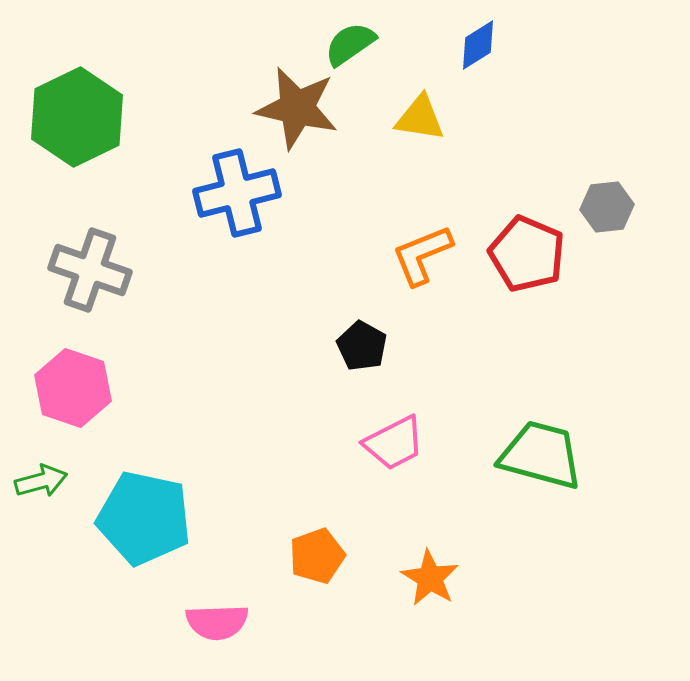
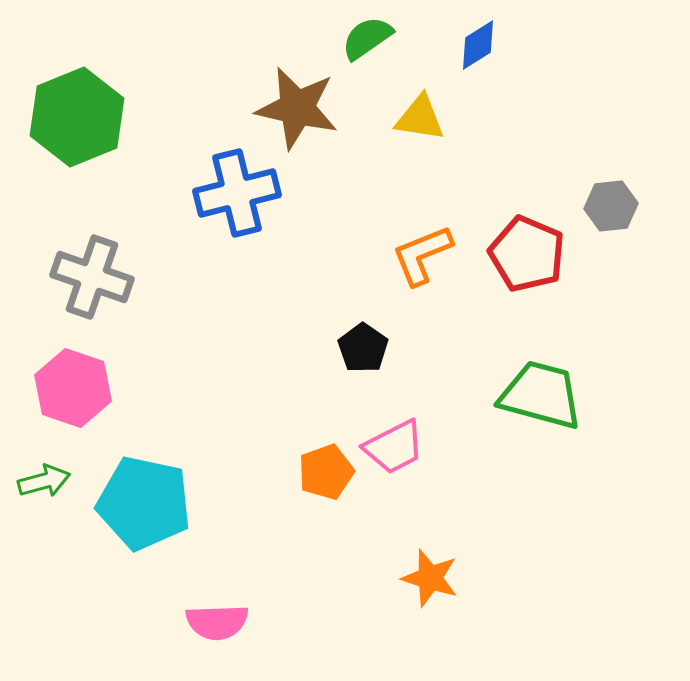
green semicircle: moved 17 px right, 6 px up
green hexagon: rotated 4 degrees clockwise
gray hexagon: moved 4 px right, 1 px up
gray cross: moved 2 px right, 7 px down
black pentagon: moved 1 px right, 2 px down; rotated 6 degrees clockwise
pink trapezoid: moved 4 px down
green trapezoid: moved 60 px up
green arrow: moved 3 px right
cyan pentagon: moved 15 px up
orange pentagon: moved 9 px right, 84 px up
orange star: rotated 14 degrees counterclockwise
